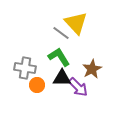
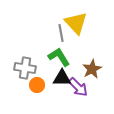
gray line: rotated 42 degrees clockwise
